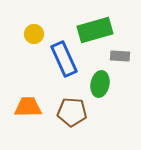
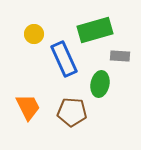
orange trapezoid: rotated 64 degrees clockwise
